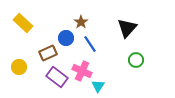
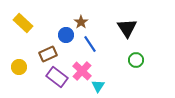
black triangle: rotated 15 degrees counterclockwise
blue circle: moved 3 px up
brown rectangle: moved 1 px down
pink cross: rotated 18 degrees clockwise
